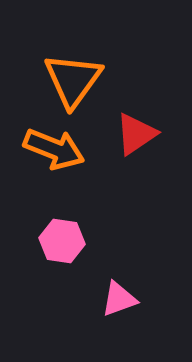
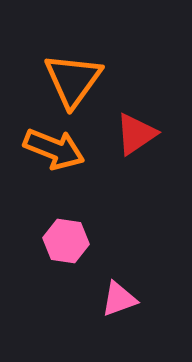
pink hexagon: moved 4 px right
